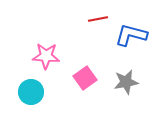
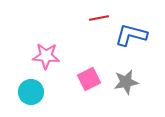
red line: moved 1 px right, 1 px up
pink square: moved 4 px right, 1 px down; rotated 10 degrees clockwise
